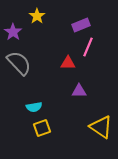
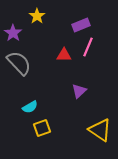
purple star: moved 1 px down
red triangle: moved 4 px left, 8 px up
purple triangle: rotated 42 degrees counterclockwise
cyan semicircle: moved 4 px left; rotated 21 degrees counterclockwise
yellow triangle: moved 1 px left, 3 px down
